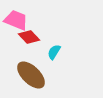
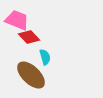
pink trapezoid: moved 1 px right
cyan semicircle: moved 9 px left, 5 px down; rotated 133 degrees clockwise
